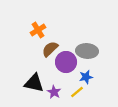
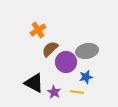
gray ellipse: rotated 15 degrees counterclockwise
black triangle: rotated 15 degrees clockwise
yellow line: rotated 48 degrees clockwise
